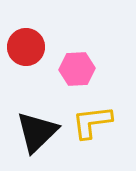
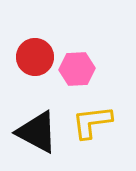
red circle: moved 9 px right, 10 px down
black triangle: rotated 48 degrees counterclockwise
